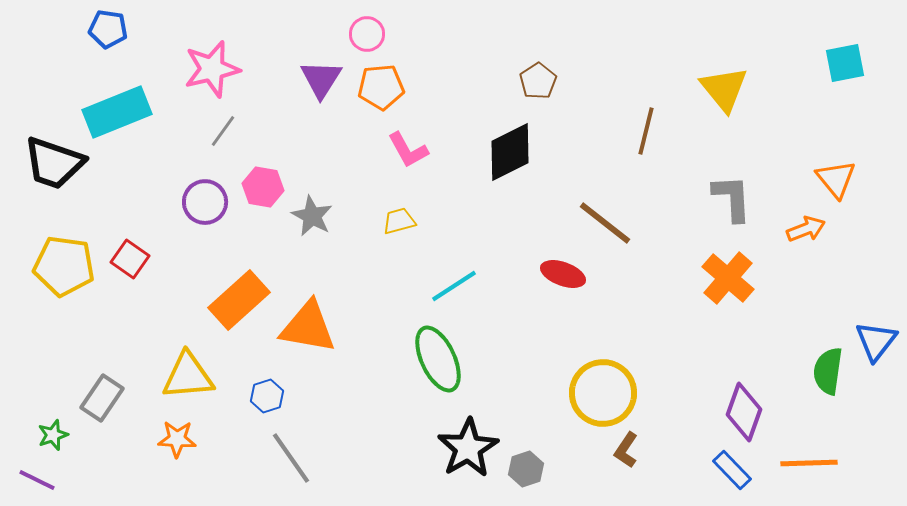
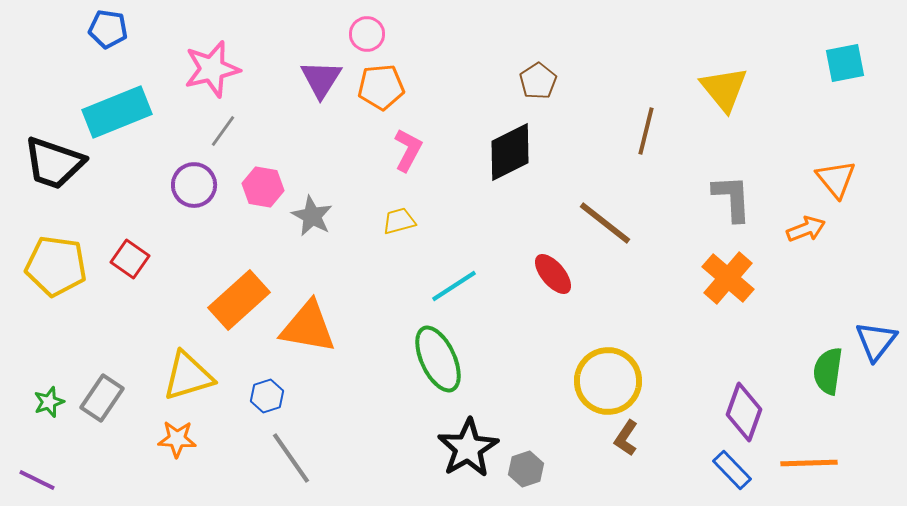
pink L-shape at (408, 150): rotated 123 degrees counterclockwise
purple circle at (205, 202): moved 11 px left, 17 px up
yellow pentagon at (64, 266): moved 8 px left
red ellipse at (563, 274): moved 10 px left; rotated 30 degrees clockwise
yellow triangle at (188, 376): rotated 12 degrees counterclockwise
yellow circle at (603, 393): moved 5 px right, 12 px up
green star at (53, 435): moved 4 px left, 33 px up
brown L-shape at (626, 450): moved 12 px up
